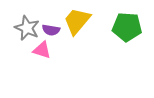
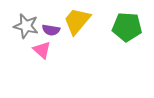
gray star: moved 1 px left, 2 px up; rotated 10 degrees counterclockwise
pink triangle: rotated 24 degrees clockwise
